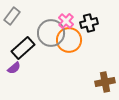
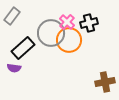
pink cross: moved 1 px right, 1 px down
purple semicircle: rotated 48 degrees clockwise
